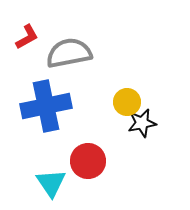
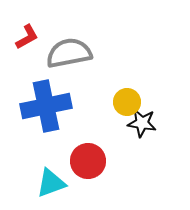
black star: rotated 20 degrees clockwise
cyan triangle: rotated 44 degrees clockwise
